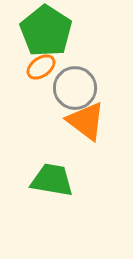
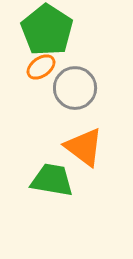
green pentagon: moved 1 px right, 1 px up
orange triangle: moved 2 px left, 26 px down
